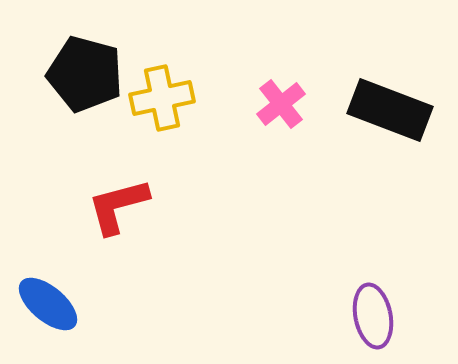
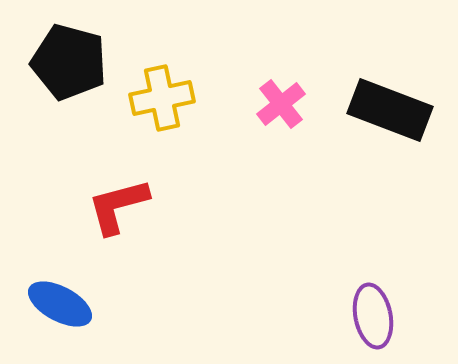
black pentagon: moved 16 px left, 12 px up
blue ellipse: moved 12 px right; rotated 12 degrees counterclockwise
